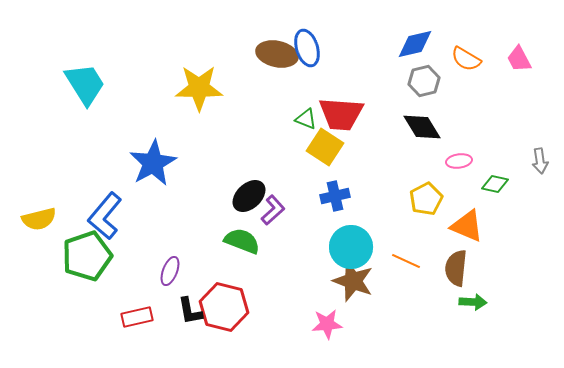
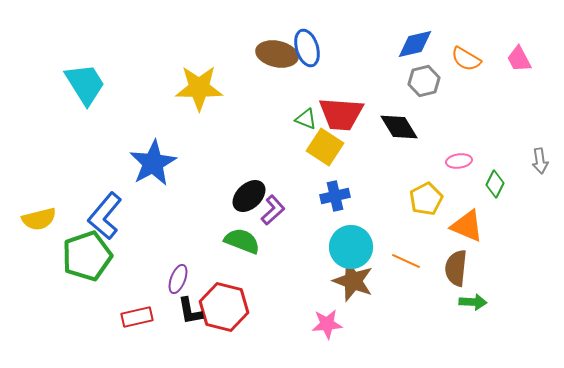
black diamond: moved 23 px left
green diamond: rotated 76 degrees counterclockwise
purple ellipse: moved 8 px right, 8 px down
